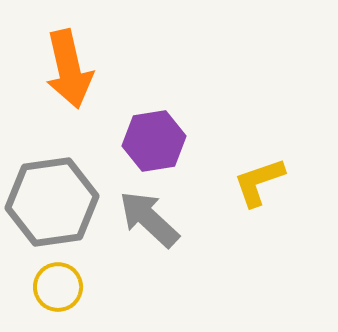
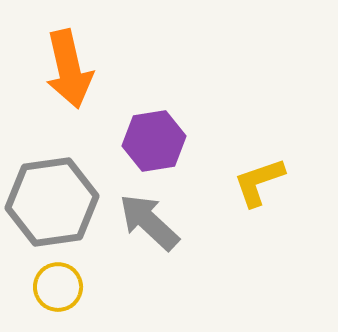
gray arrow: moved 3 px down
